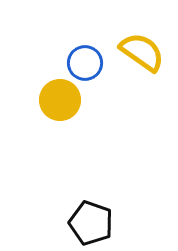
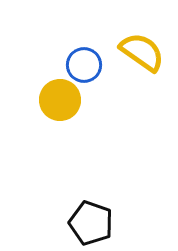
blue circle: moved 1 px left, 2 px down
